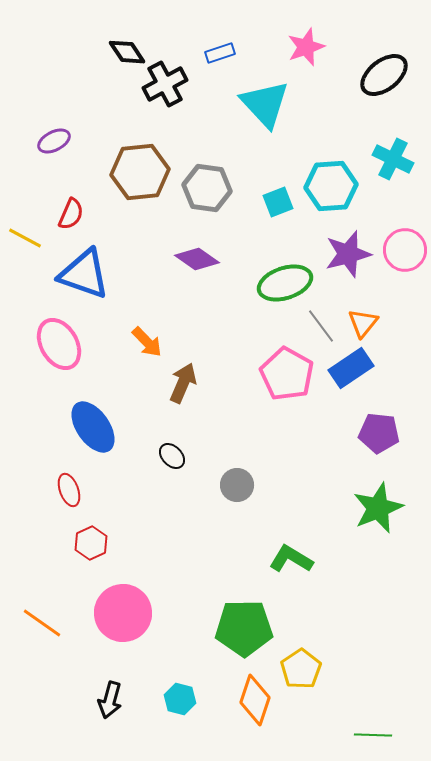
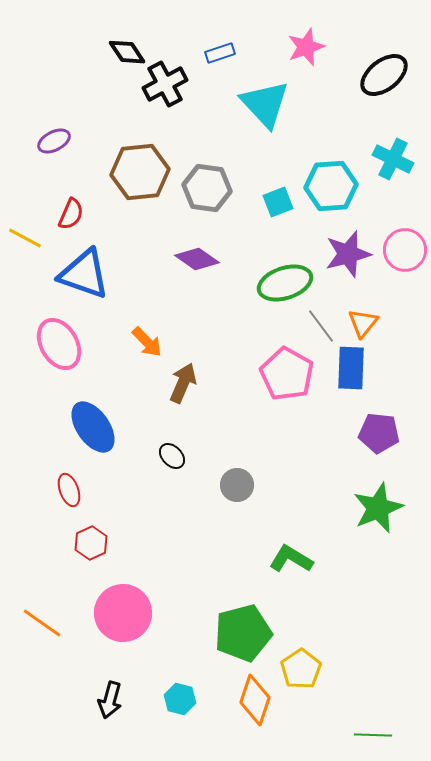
blue rectangle at (351, 368): rotated 54 degrees counterclockwise
green pentagon at (244, 628): moved 1 px left, 5 px down; rotated 14 degrees counterclockwise
